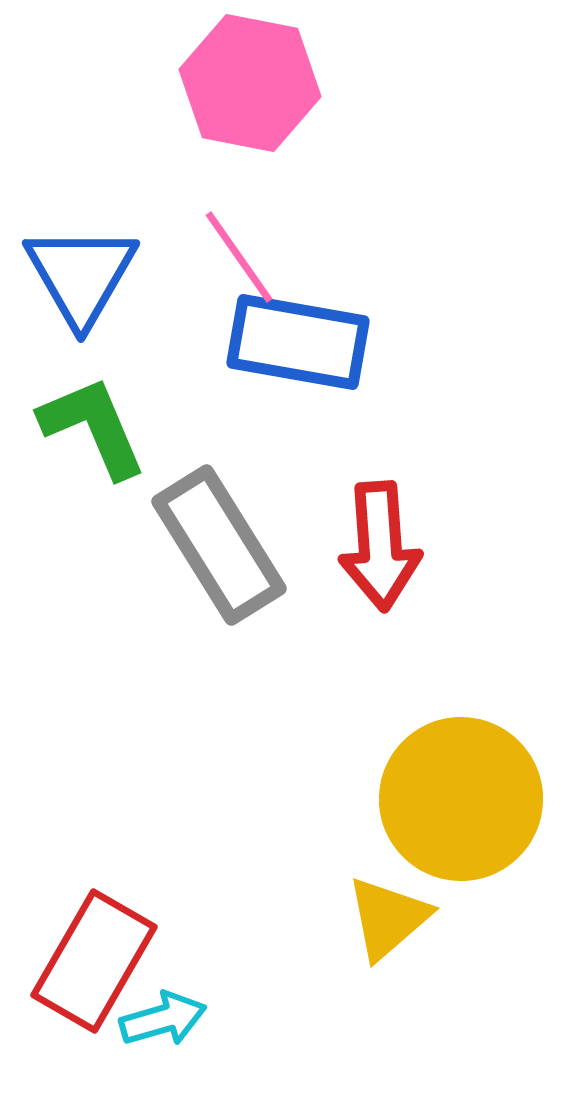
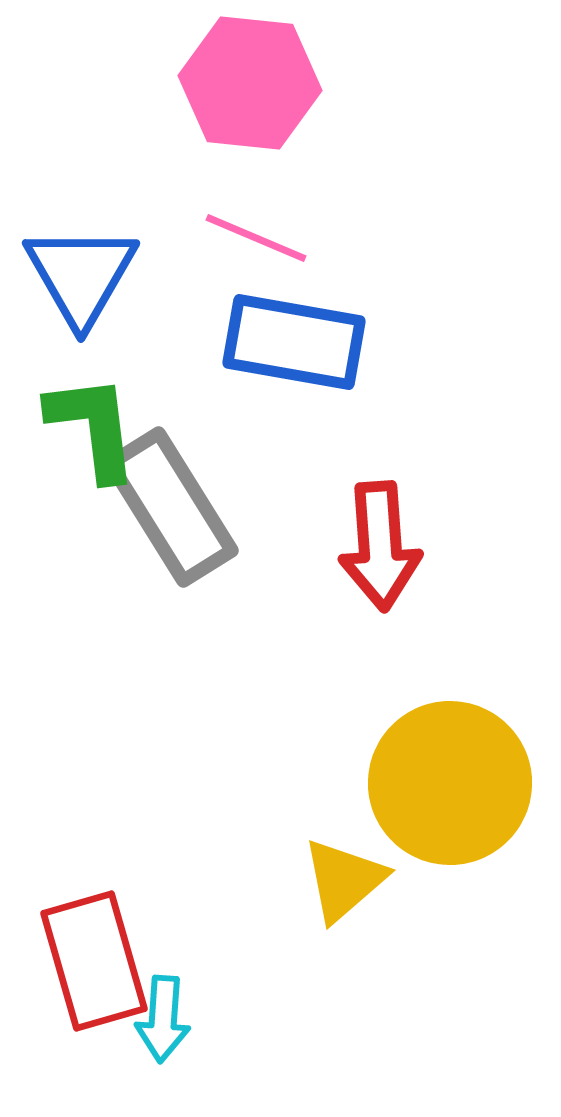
pink hexagon: rotated 5 degrees counterclockwise
pink line: moved 17 px right, 19 px up; rotated 32 degrees counterclockwise
blue rectangle: moved 4 px left
green L-shape: rotated 16 degrees clockwise
gray rectangle: moved 48 px left, 38 px up
yellow circle: moved 11 px left, 16 px up
yellow triangle: moved 44 px left, 38 px up
red rectangle: rotated 46 degrees counterclockwise
cyan arrow: rotated 110 degrees clockwise
